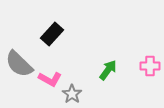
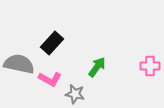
black rectangle: moved 9 px down
gray semicircle: rotated 148 degrees clockwise
green arrow: moved 11 px left, 3 px up
gray star: moved 3 px right; rotated 24 degrees counterclockwise
